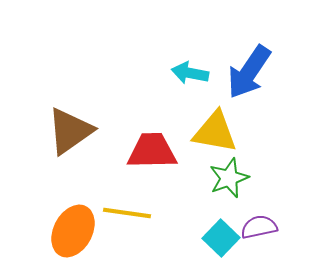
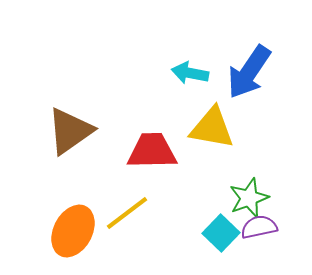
yellow triangle: moved 3 px left, 4 px up
green star: moved 20 px right, 20 px down
yellow line: rotated 45 degrees counterclockwise
cyan square: moved 5 px up
